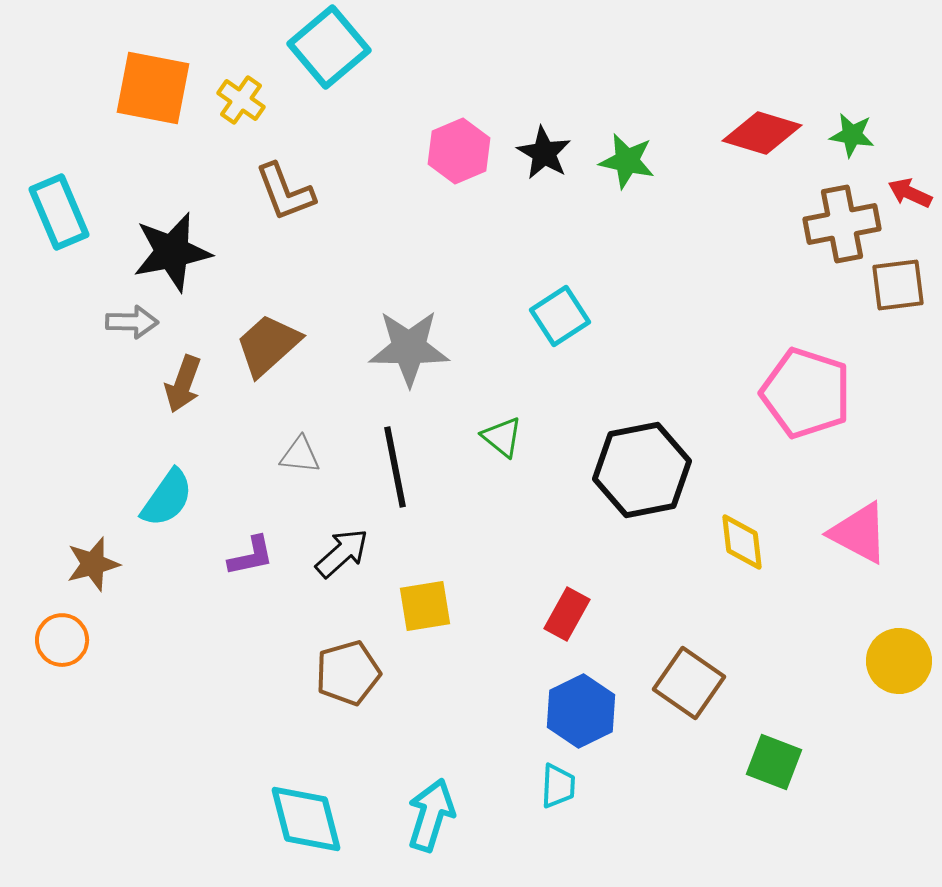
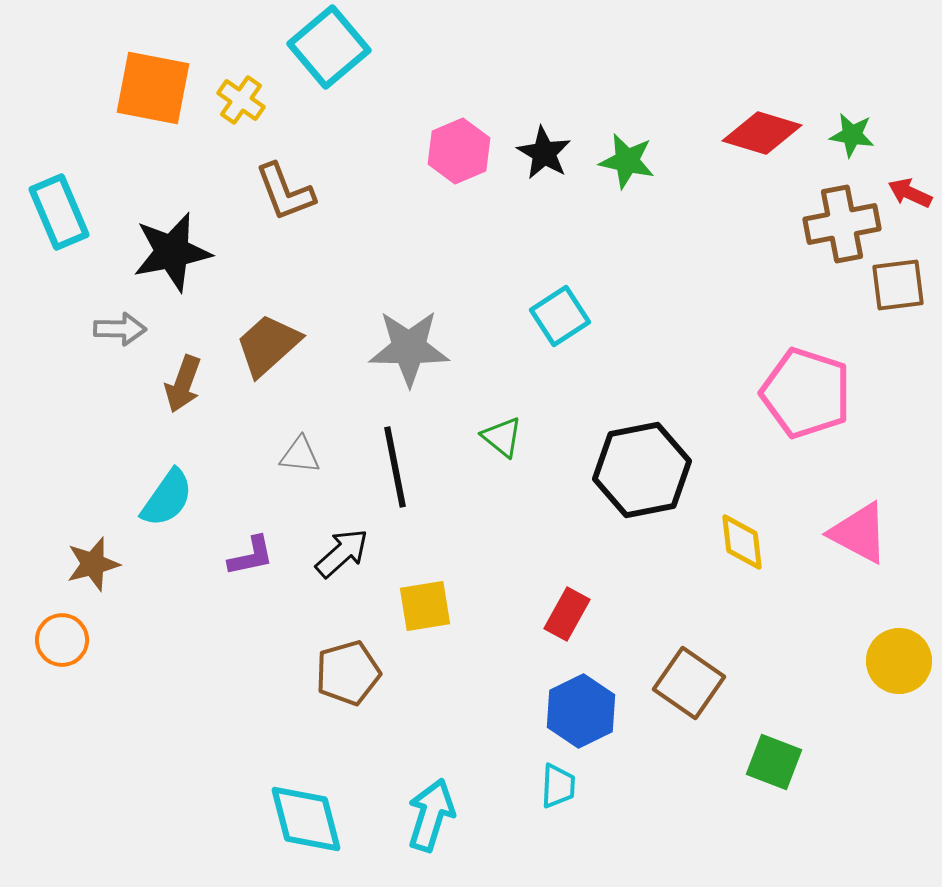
gray arrow at (132, 322): moved 12 px left, 7 px down
